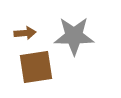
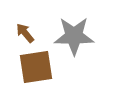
brown arrow: rotated 125 degrees counterclockwise
